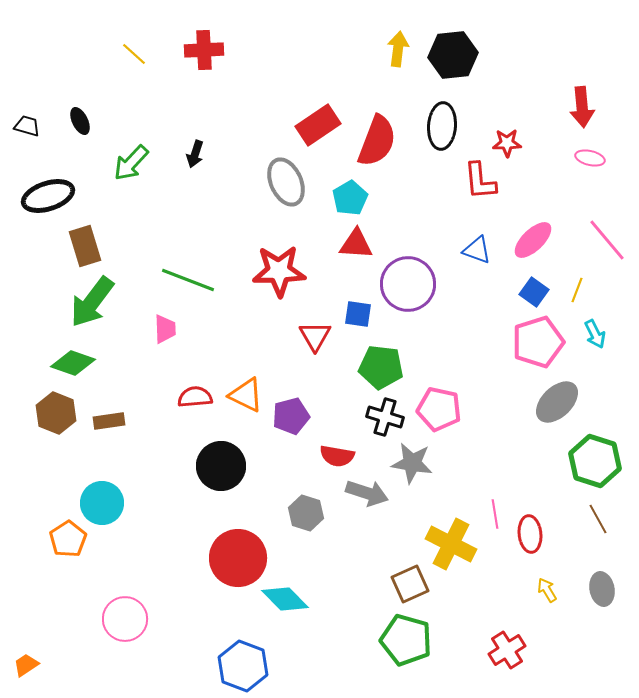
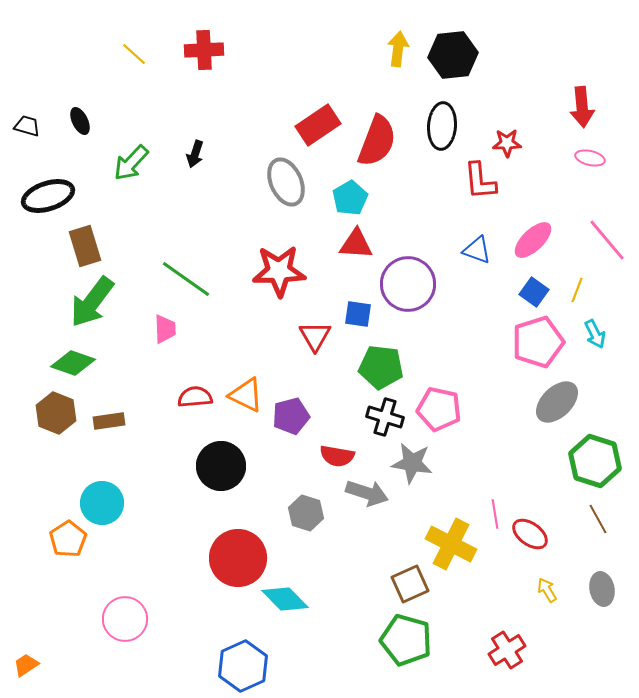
green line at (188, 280): moved 2 px left, 1 px up; rotated 14 degrees clockwise
red ellipse at (530, 534): rotated 48 degrees counterclockwise
blue hexagon at (243, 666): rotated 15 degrees clockwise
